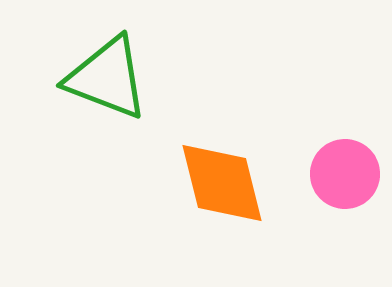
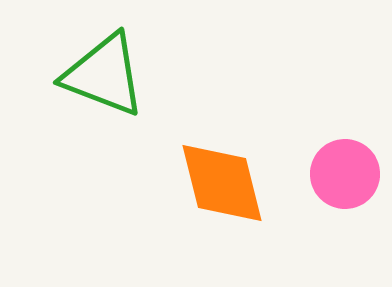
green triangle: moved 3 px left, 3 px up
